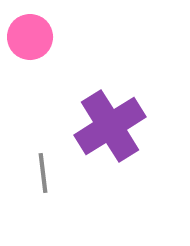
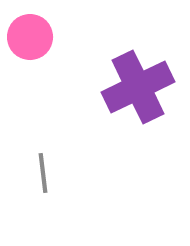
purple cross: moved 28 px right, 39 px up; rotated 6 degrees clockwise
